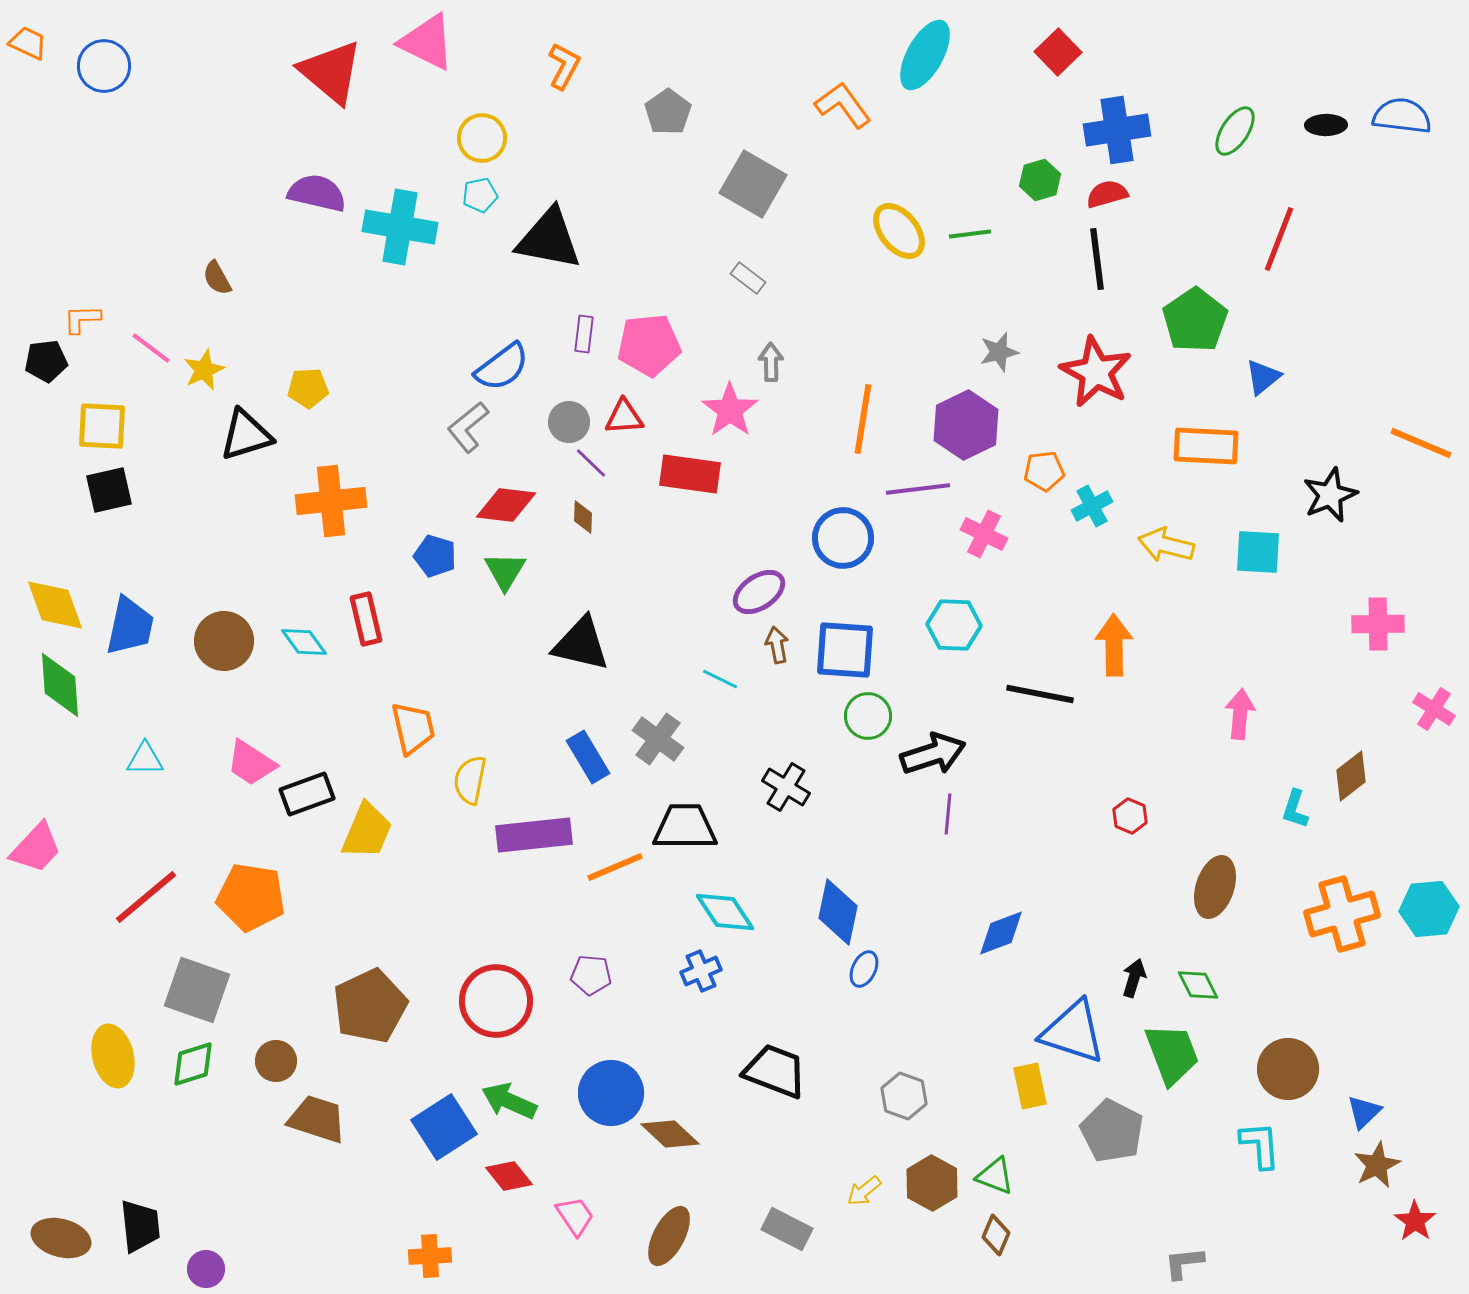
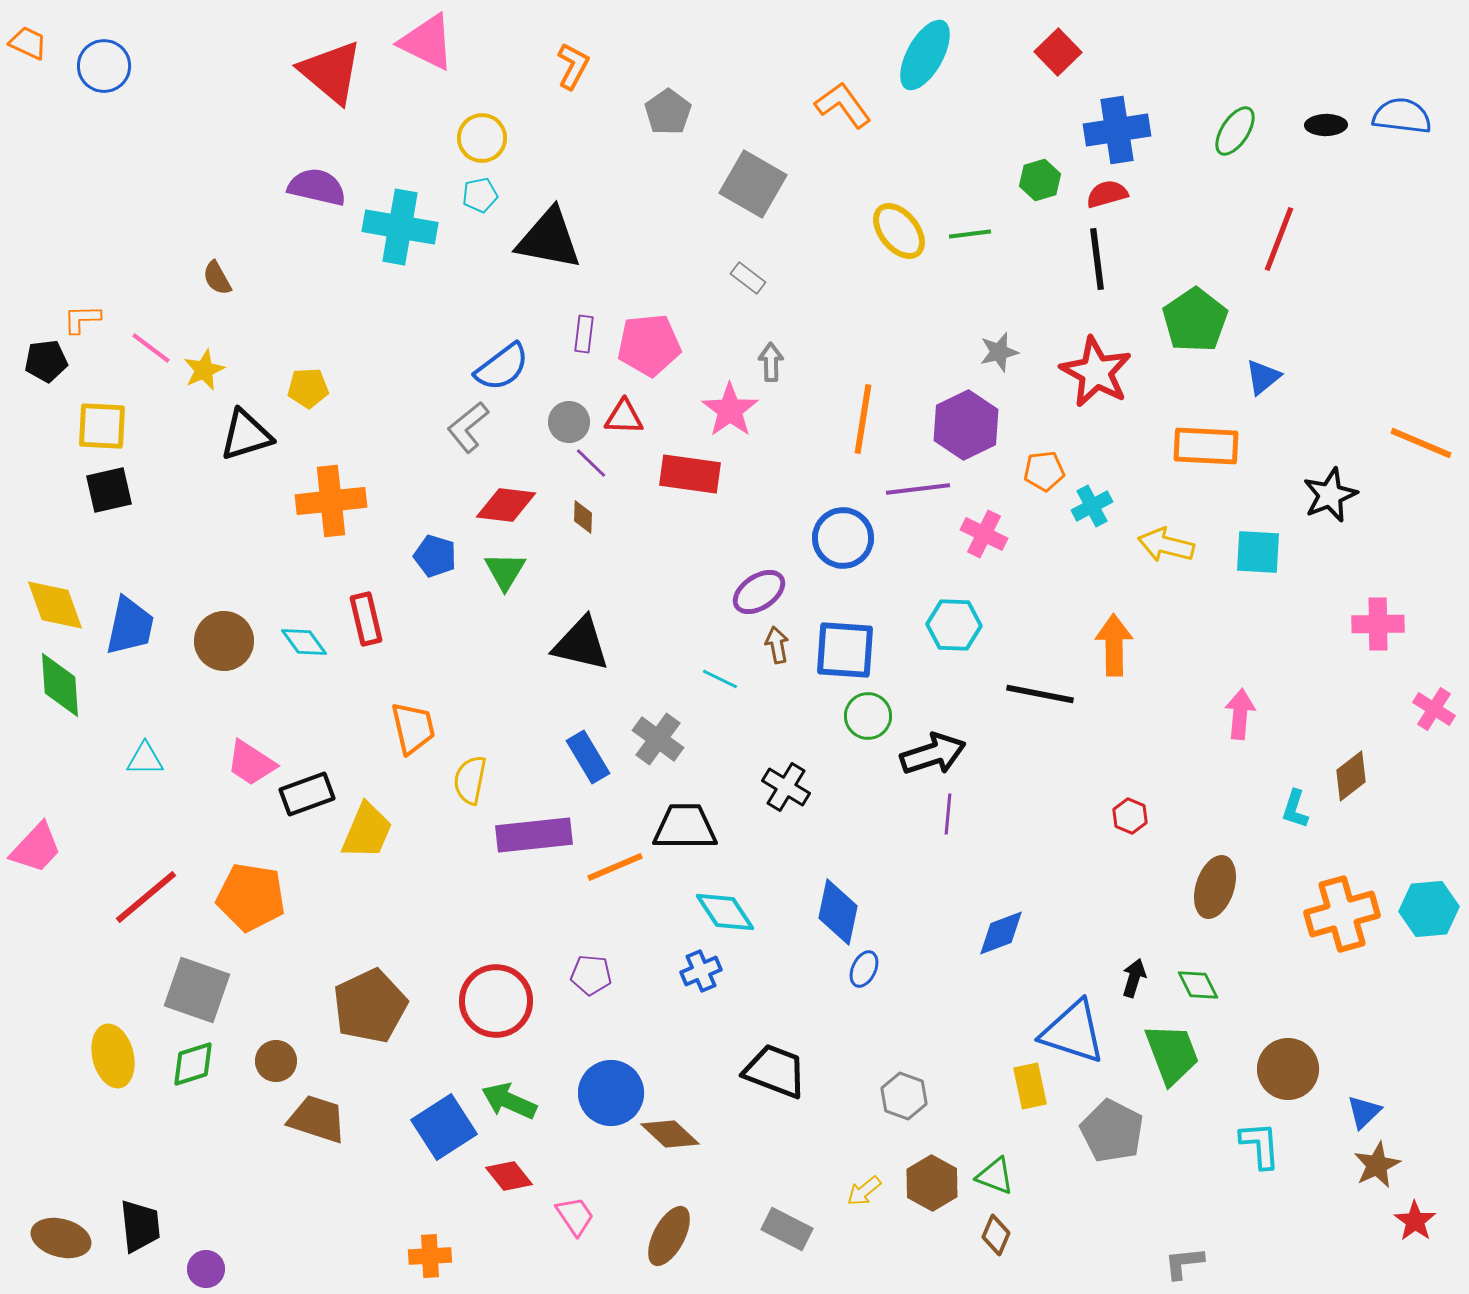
orange L-shape at (564, 66): moved 9 px right
purple semicircle at (317, 193): moved 6 px up
red triangle at (624, 417): rotated 6 degrees clockwise
